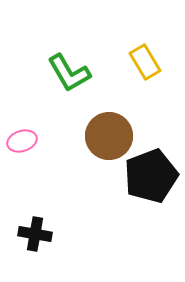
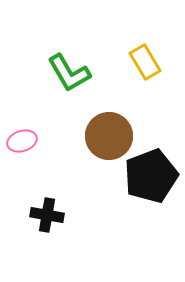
black cross: moved 12 px right, 19 px up
